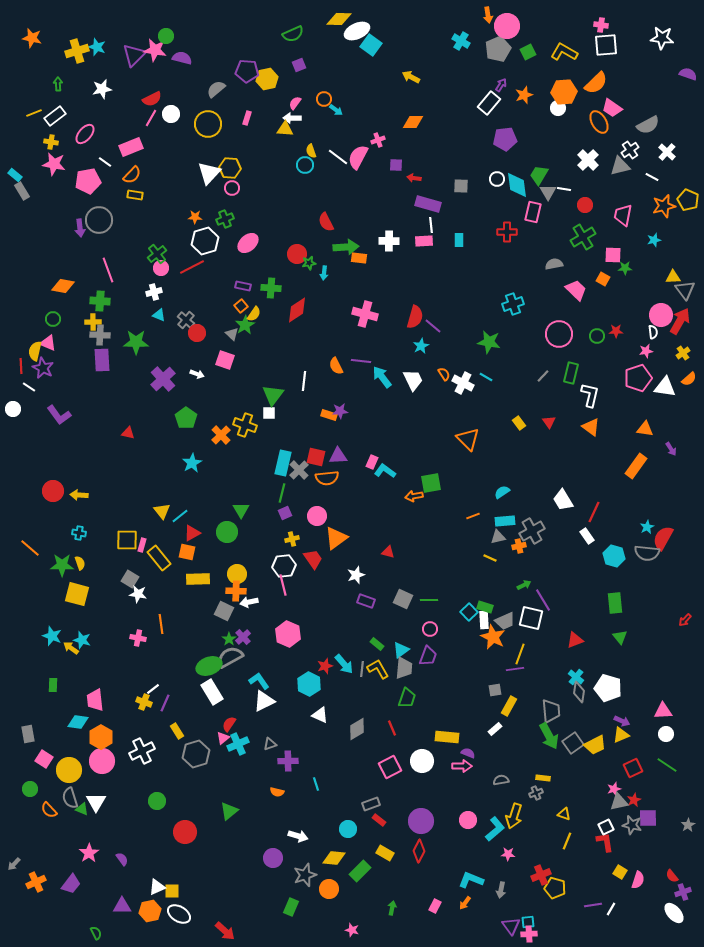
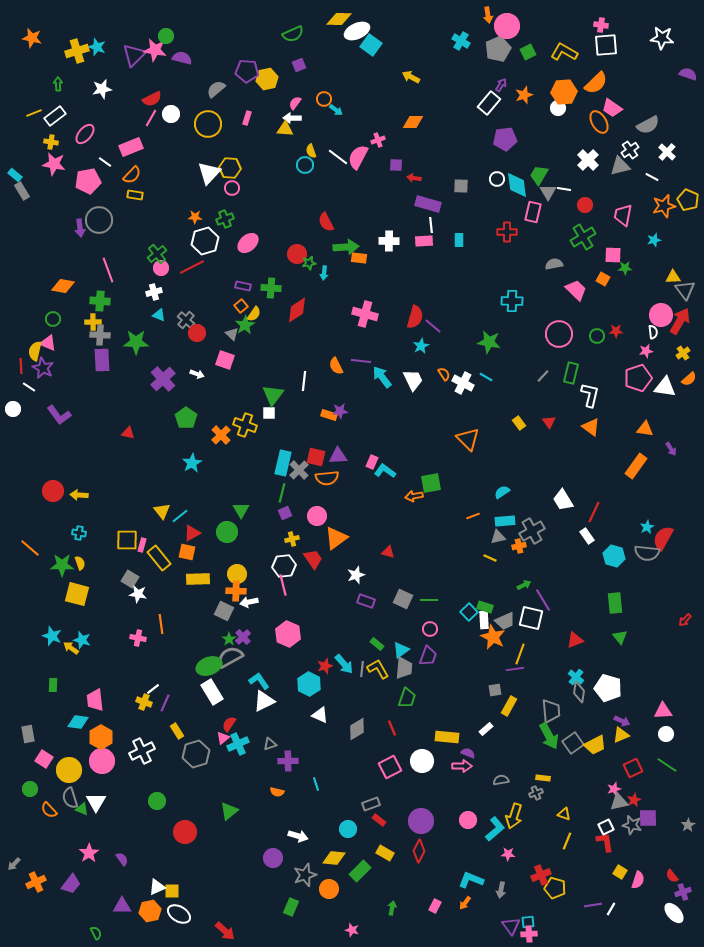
cyan cross at (513, 304): moved 1 px left, 3 px up; rotated 20 degrees clockwise
white rectangle at (495, 729): moved 9 px left
